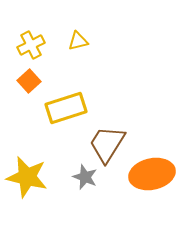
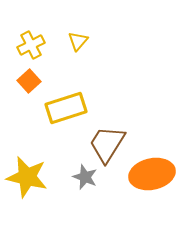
yellow triangle: rotated 35 degrees counterclockwise
